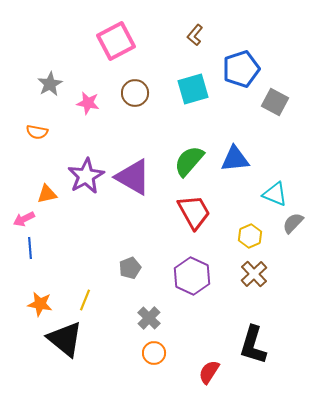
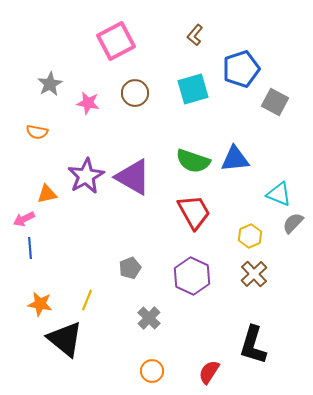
green semicircle: moved 4 px right; rotated 112 degrees counterclockwise
cyan triangle: moved 4 px right
yellow line: moved 2 px right
orange circle: moved 2 px left, 18 px down
